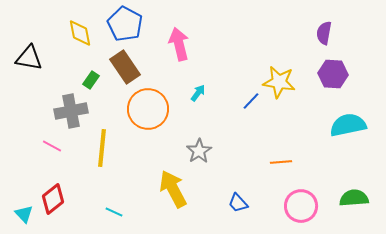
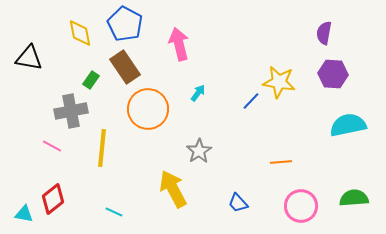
cyan triangle: rotated 36 degrees counterclockwise
